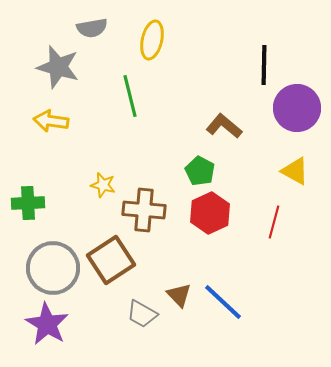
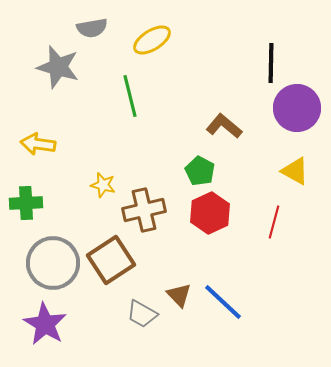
yellow ellipse: rotated 45 degrees clockwise
black line: moved 7 px right, 2 px up
yellow arrow: moved 13 px left, 23 px down
green cross: moved 2 px left
brown cross: rotated 18 degrees counterclockwise
gray circle: moved 5 px up
purple star: moved 2 px left
